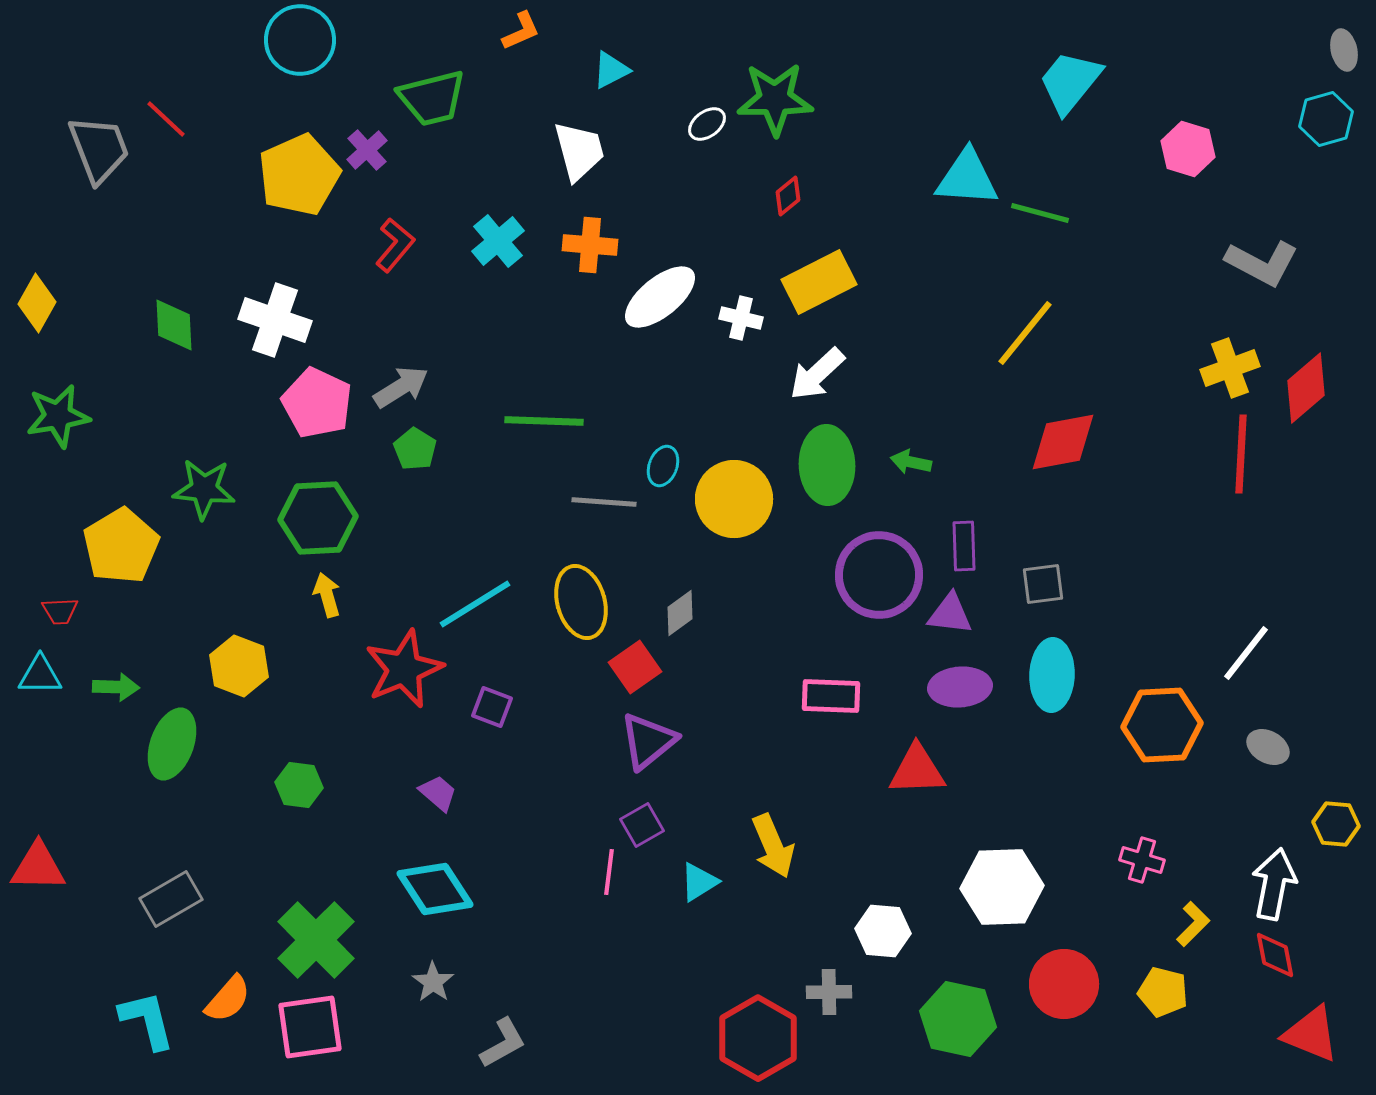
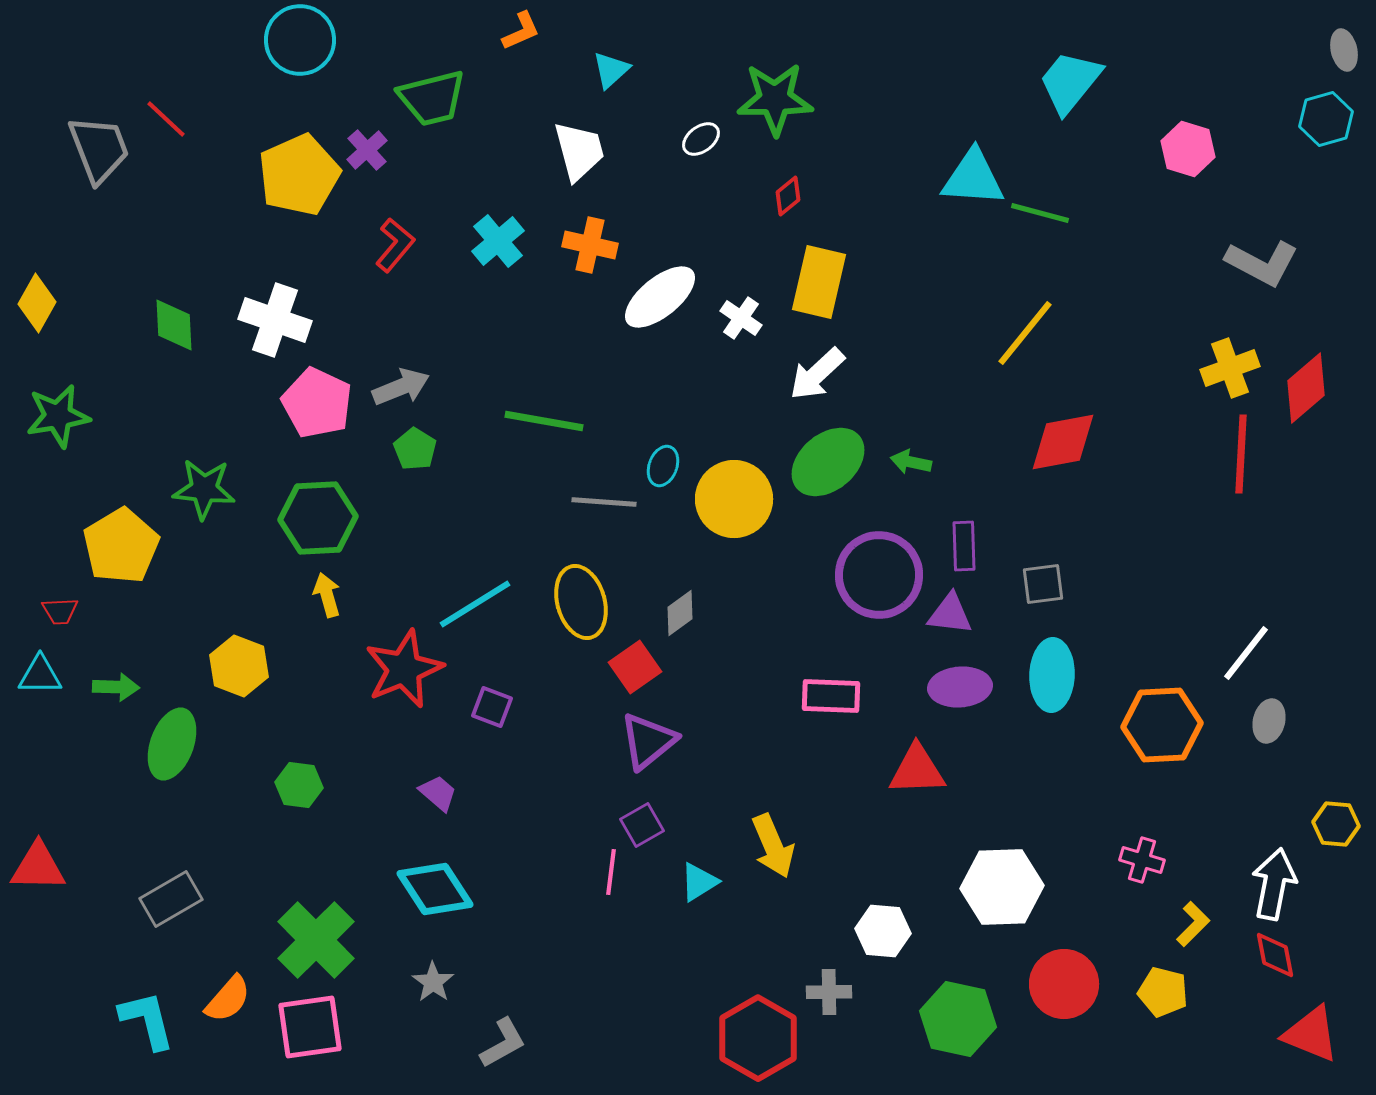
cyan triangle at (611, 70): rotated 15 degrees counterclockwise
white ellipse at (707, 124): moved 6 px left, 15 px down
cyan triangle at (967, 178): moved 6 px right
orange cross at (590, 245): rotated 8 degrees clockwise
yellow rectangle at (819, 282): rotated 50 degrees counterclockwise
white cross at (741, 318): rotated 21 degrees clockwise
gray arrow at (401, 387): rotated 10 degrees clockwise
green line at (544, 421): rotated 8 degrees clockwise
green ellipse at (827, 465): moved 1 px right, 3 px up; rotated 52 degrees clockwise
gray ellipse at (1268, 747): moved 1 px right, 26 px up; rotated 75 degrees clockwise
pink line at (609, 872): moved 2 px right
